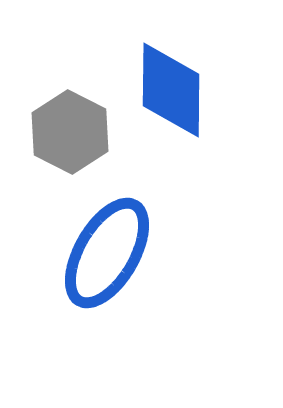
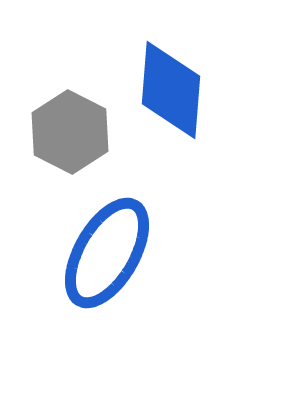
blue diamond: rotated 4 degrees clockwise
